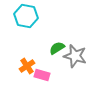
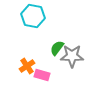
cyan hexagon: moved 7 px right
green semicircle: rotated 21 degrees counterclockwise
gray star: moved 3 px left; rotated 15 degrees counterclockwise
